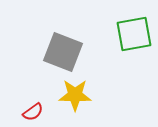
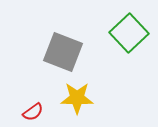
green square: moved 5 px left, 1 px up; rotated 33 degrees counterclockwise
yellow star: moved 2 px right, 3 px down
